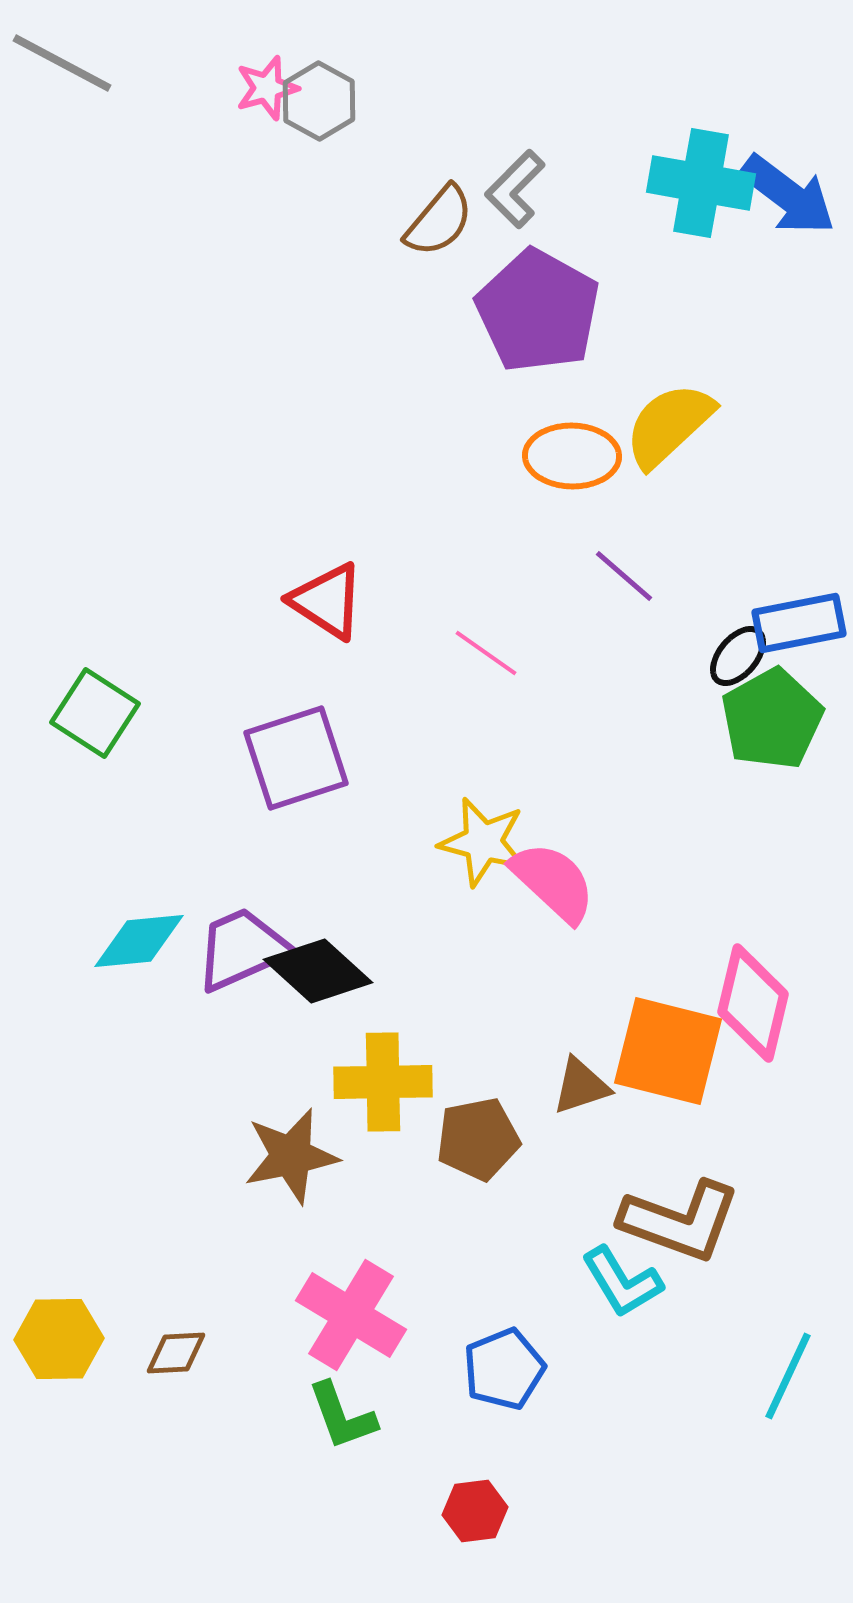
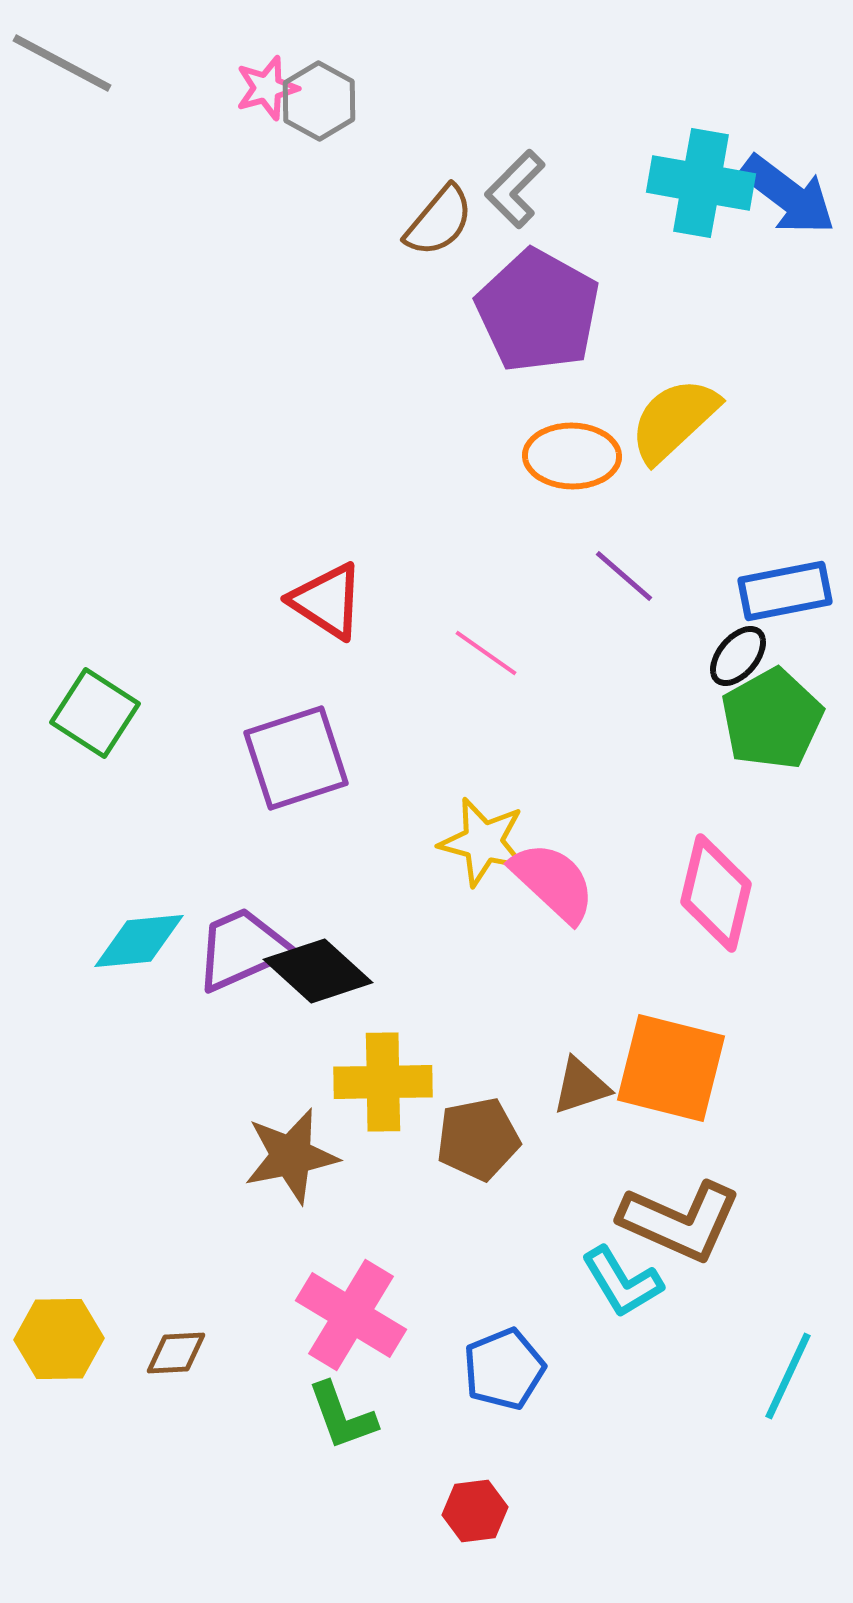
yellow semicircle: moved 5 px right, 5 px up
blue rectangle: moved 14 px left, 32 px up
pink diamond: moved 37 px left, 110 px up
orange square: moved 3 px right, 17 px down
brown L-shape: rotated 4 degrees clockwise
